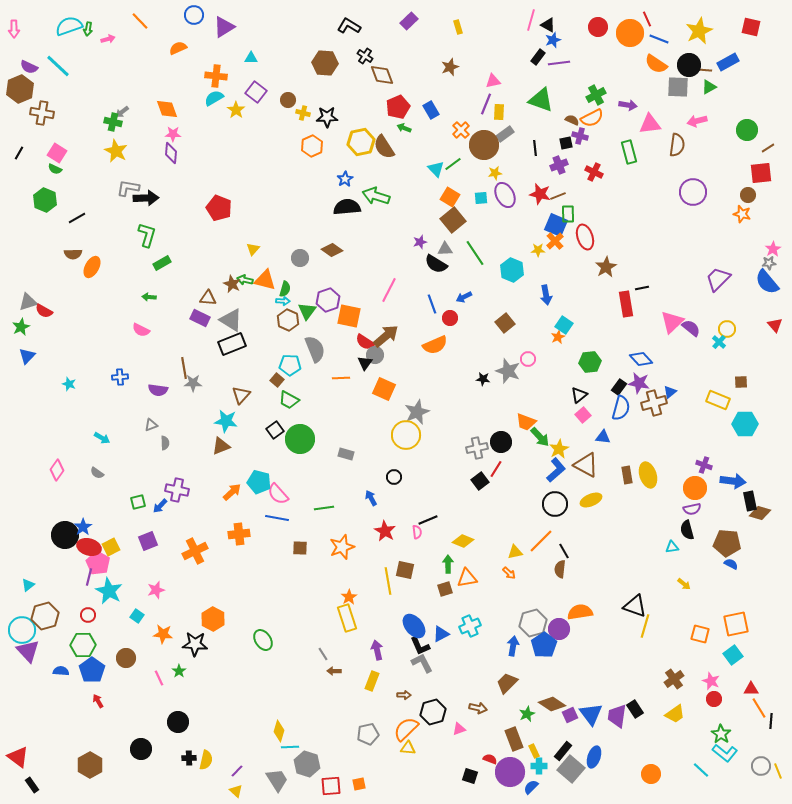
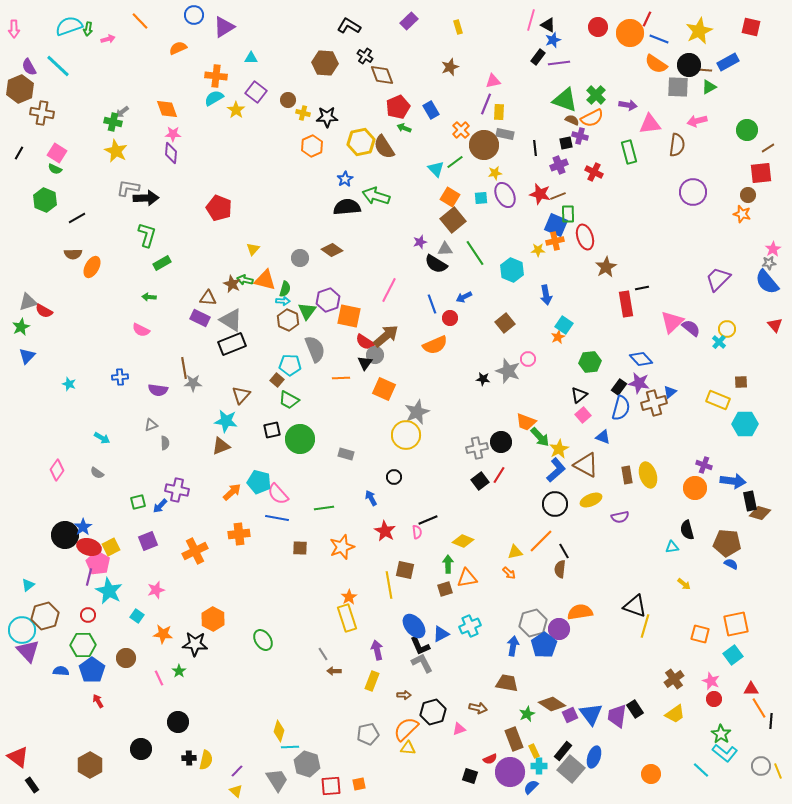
red line at (647, 19): rotated 49 degrees clockwise
purple semicircle at (29, 67): rotated 36 degrees clockwise
green cross at (596, 95): rotated 18 degrees counterclockwise
green triangle at (541, 100): moved 24 px right
gray rectangle at (505, 134): rotated 48 degrees clockwise
green line at (453, 164): moved 2 px right, 2 px up
orange cross at (555, 241): rotated 30 degrees clockwise
black square at (275, 430): moved 3 px left; rotated 24 degrees clockwise
blue triangle at (603, 437): rotated 14 degrees clockwise
red line at (496, 469): moved 3 px right, 6 px down
purple semicircle at (692, 509): moved 72 px left, 8 px down
yellow line at (388, 581): moved 1 px right, 4 px down
brown trapezoid at (507, 683): rotated 55 degrees clockwise
red semicircle at (490, 759): rotated 136 degrees clockwise
